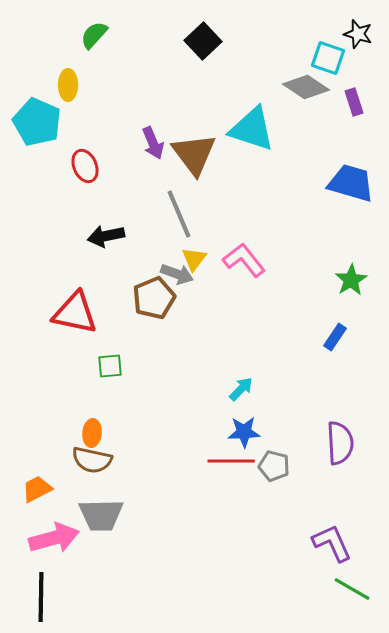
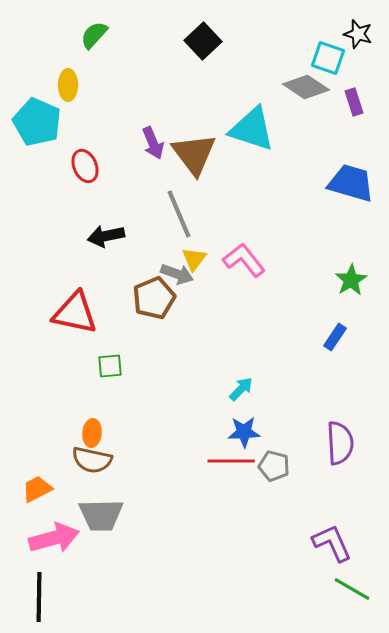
black line: moved 2 px left
